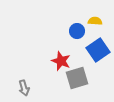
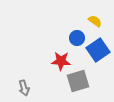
yellow semicircle: rotated 32 degrees clockwise
blue circle: moved 7 px down
red star: rotated 18 degrees counterclockwise
gray square: moved 1 px right, 3 px down
